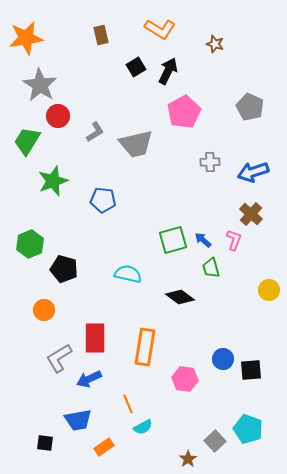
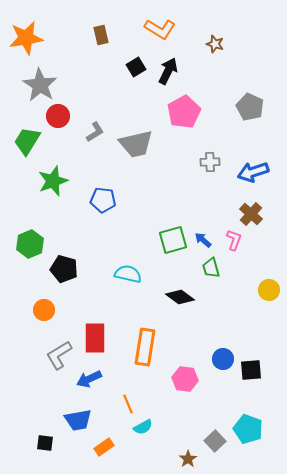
gray L-shape at (59, 358): moved 3 px up
